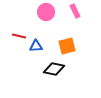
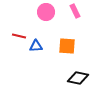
orange square: rotated 18 degrees clockwise
black diamond: moved 24 px right, 9 px down
